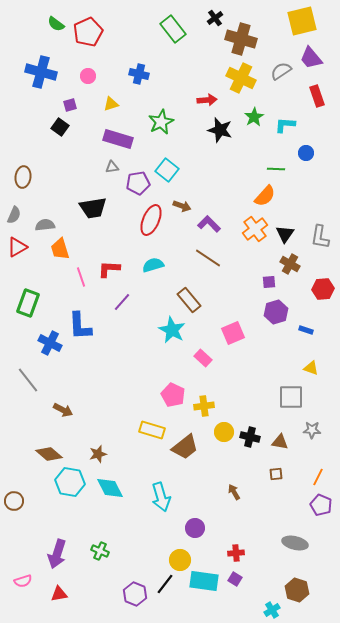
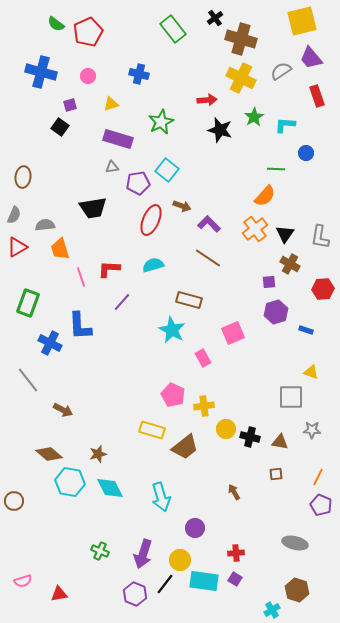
brown rectangle at (189, 300): rotated 35 degrees counterclockwise
pink rectangle at (203, 358): rotated 18 degrees clockwise
yellow triangle at (311, 368): moved 4 px down
yellow circle at (224, 432): moved 2 px right, 3 px up
purple arrow at (57, 554): moved 86 px right
